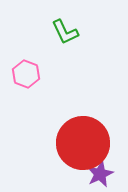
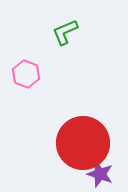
green L-shape: rotated 92 degrees clockwise
purple star: rotated 28 degrees counterclockwise
